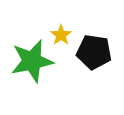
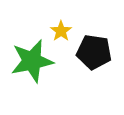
yellow star: moved 4 px up
